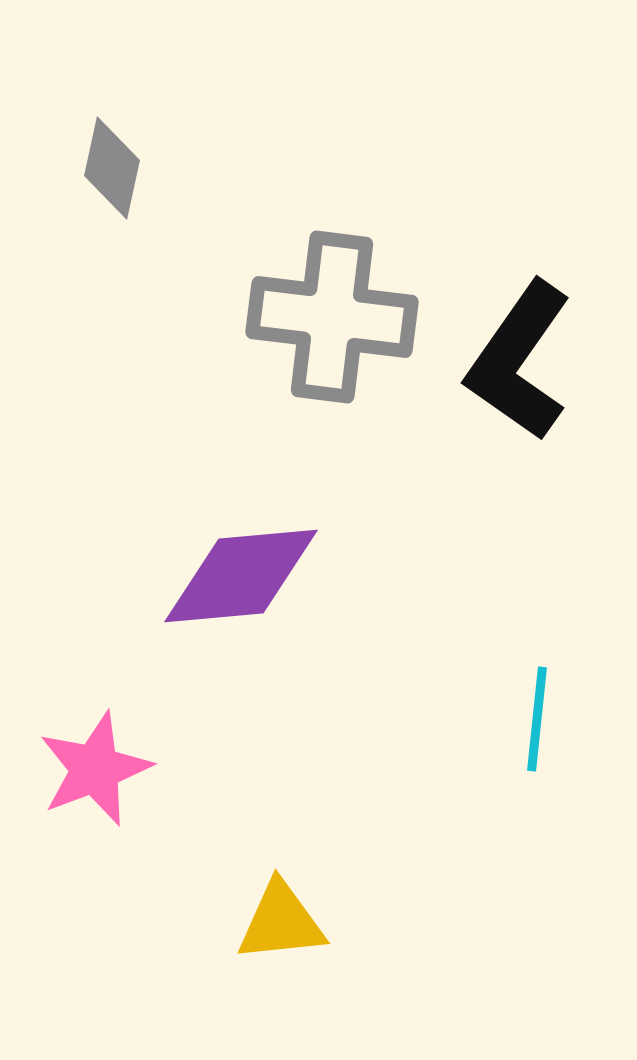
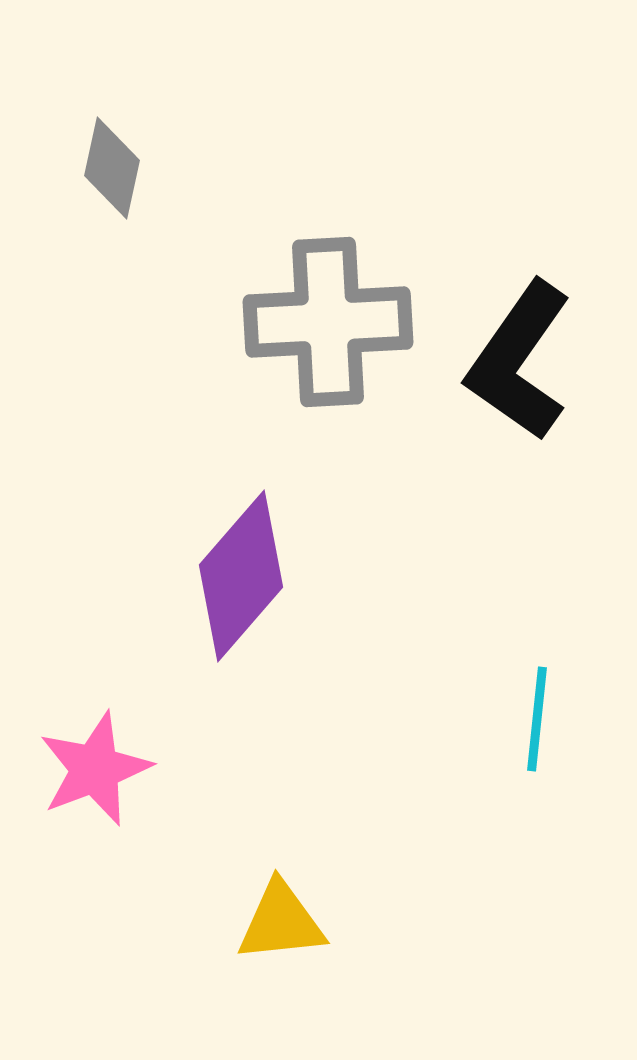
gray cross: moved 4 px left, 5 px down; rotated 10 degrees counterclockwise
purple diamond: rotated 44 degrees counterclockwise
